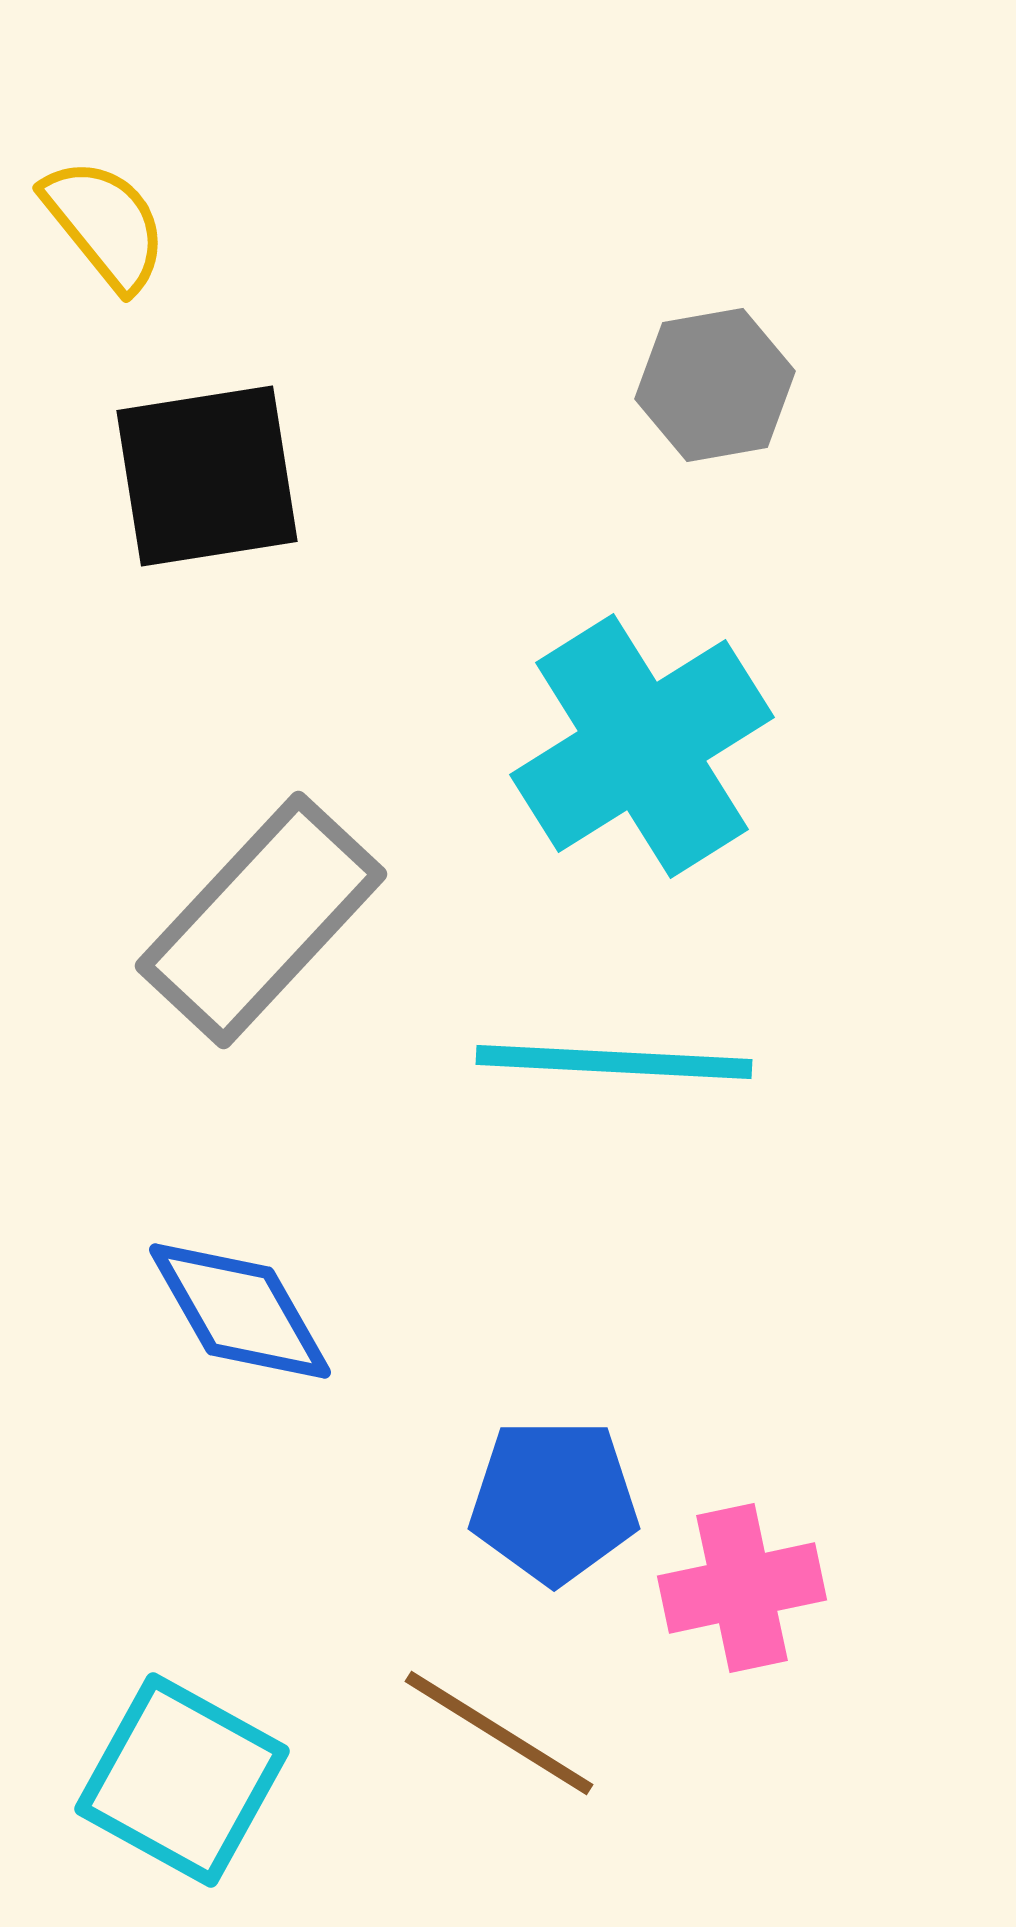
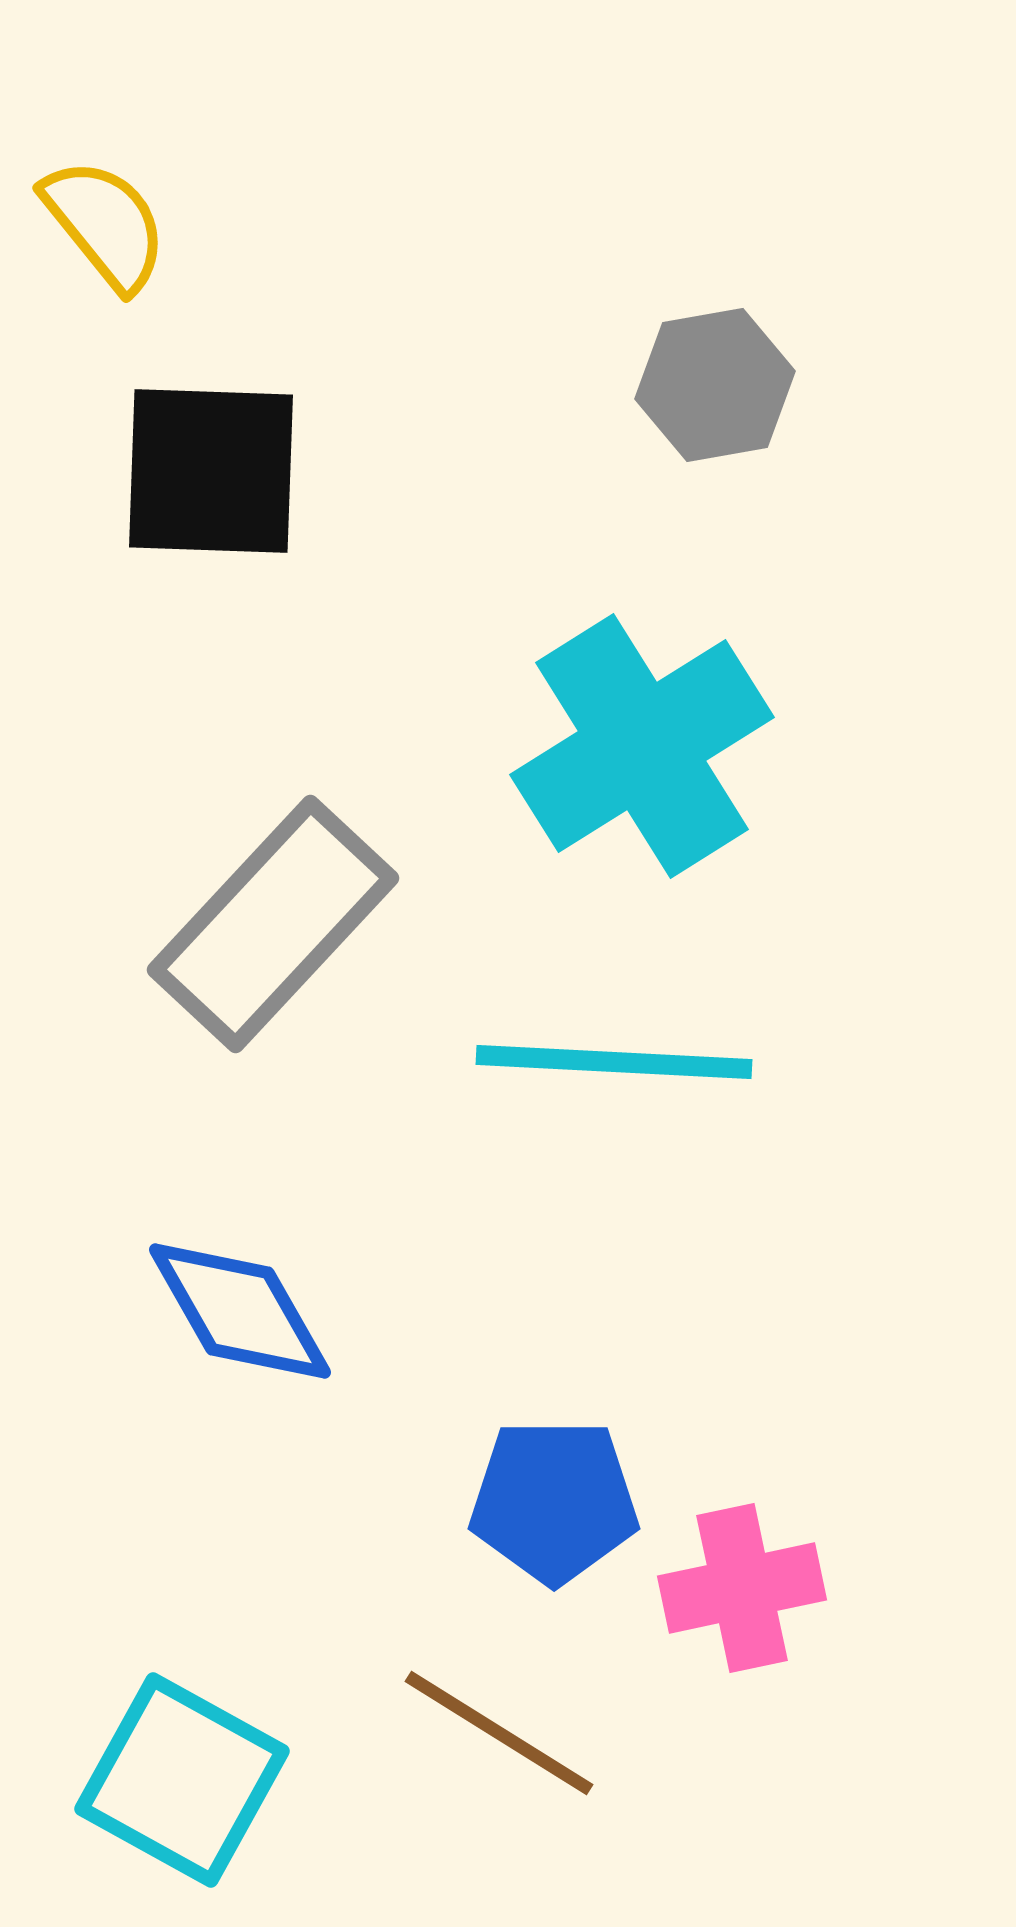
black square: moved 4 px right, 5 px up; rotated 11 degrees clockwise
gray rectangle: moved 12 px right, 4 px down
